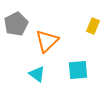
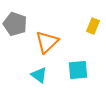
gray pentagon: moved 1 px left; rotated 25 degrees counterclockwise
orange triangle: moved 1 px down
cyan triangle: moved 2 px right, 1 px down
